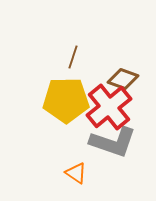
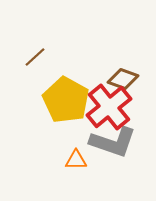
brown line: moved 38 px left; rotated 30 degrees clockwise
yellow pentagon: rotated 30 degrees clockwise
orange triangle: moved 13 px up; rotated 35 degrees counterclockwise
